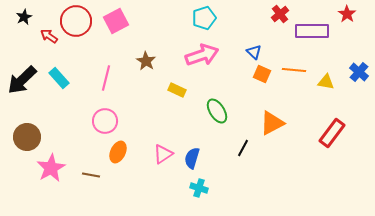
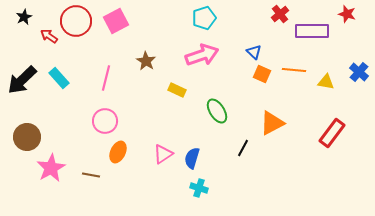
red star: rotated 18 degrees counterclockwise
